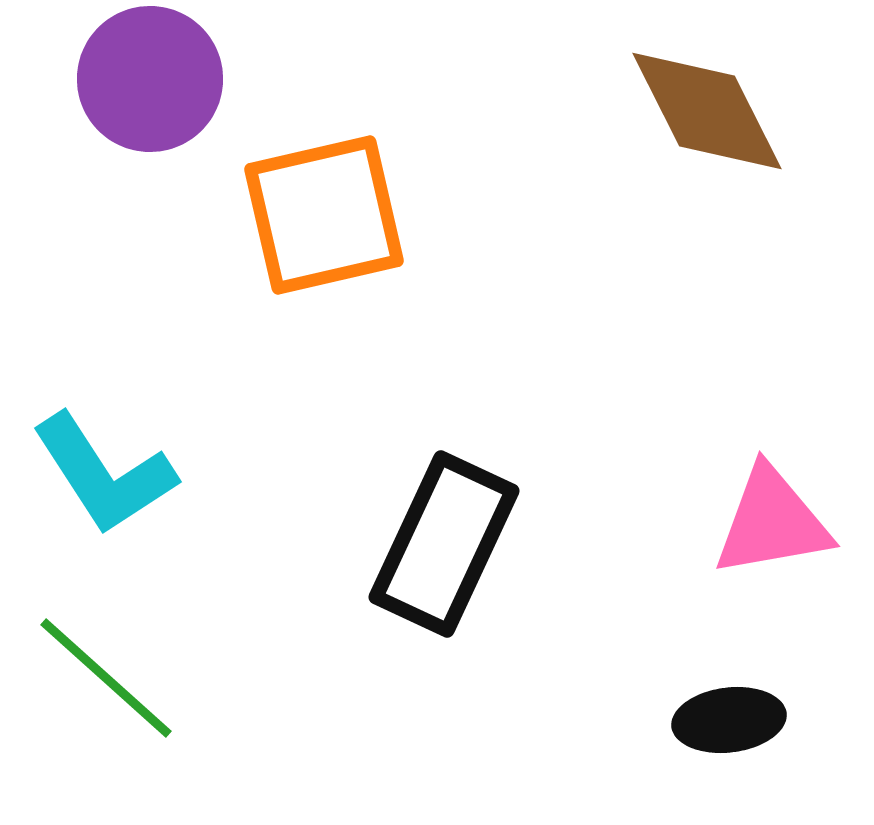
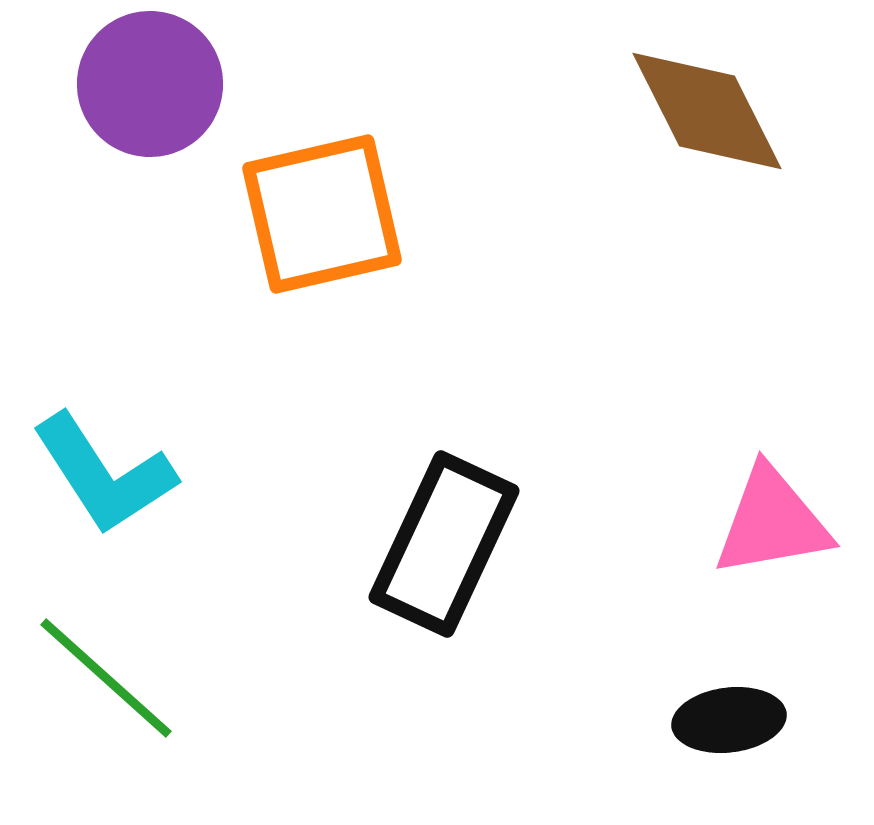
purple circle: moved 5 px down
orange square: moved 2 px left, 1 px up
